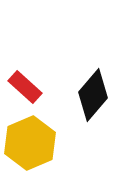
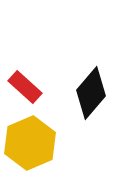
black diamond: moved 2 px left, 2 px up
